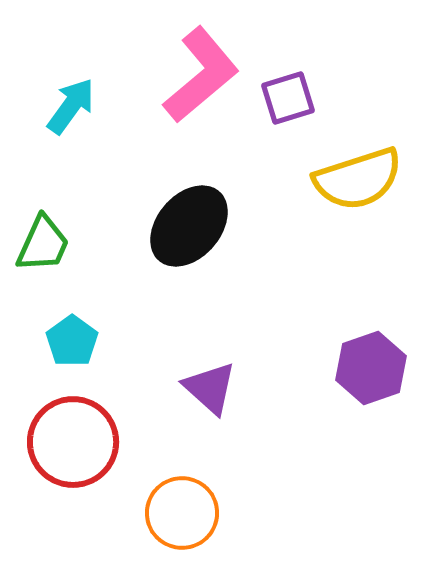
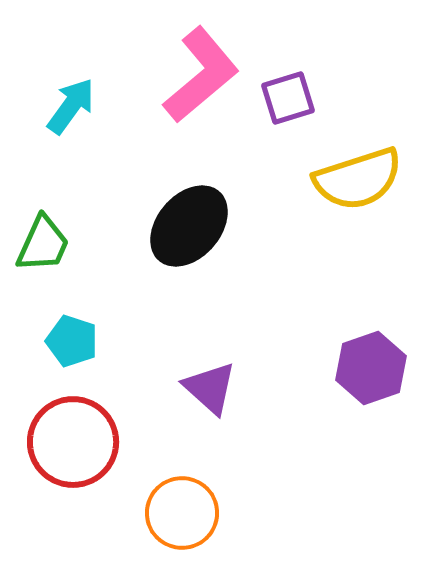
cyan pentagon: rotated 18 degrees counterclockwise
